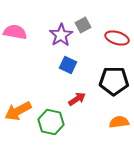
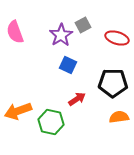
pink semicircle: rotated 120 degrees counterclockwise
black pentagon: moved 1 px left, 2 px down
orange arrow: rotated 8 degrees clockwise
orange semicircle: moved 5 px up
